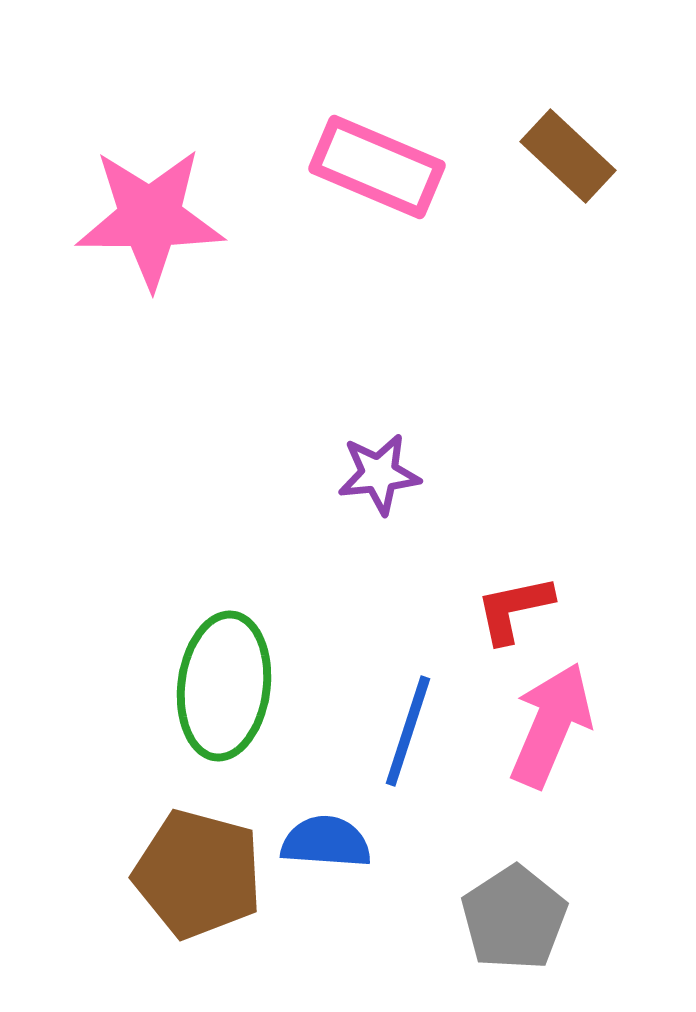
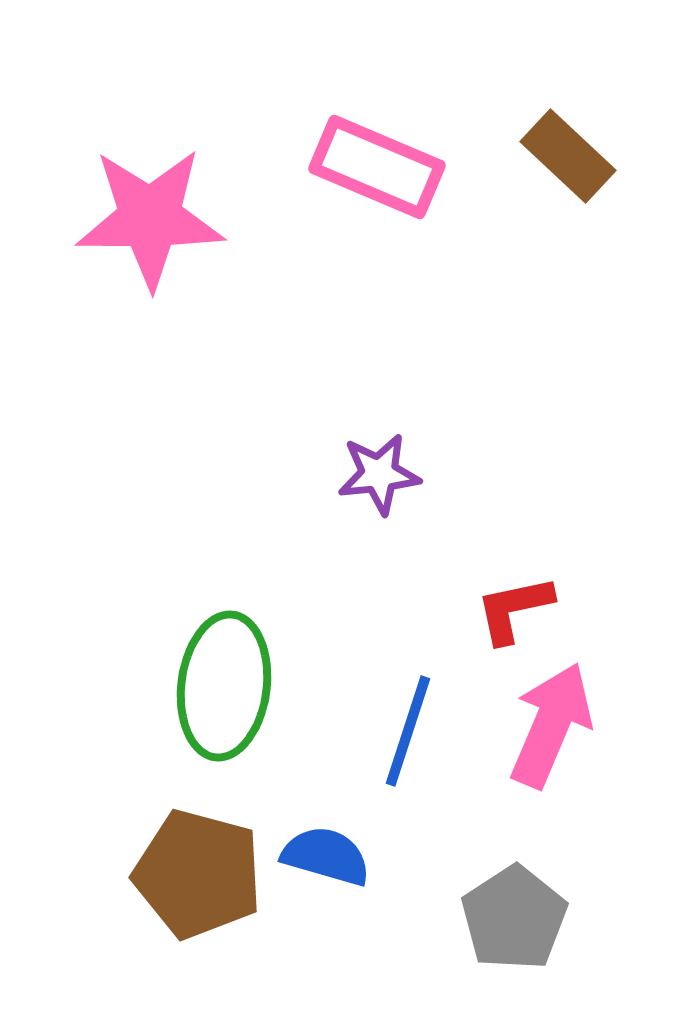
blue semicircle: moved 14 px down; rotated 12 degrees clockwise
